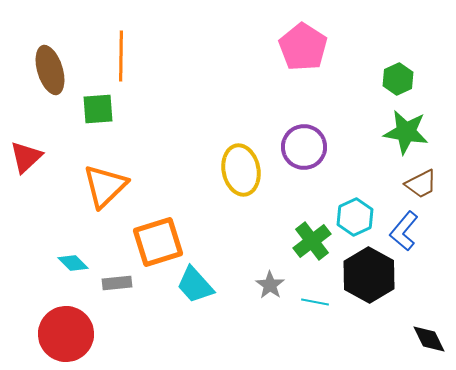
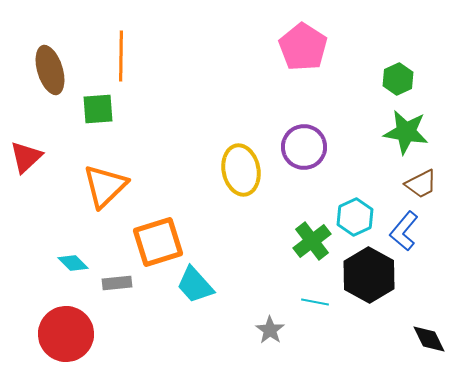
gray star: moved 45 px down
